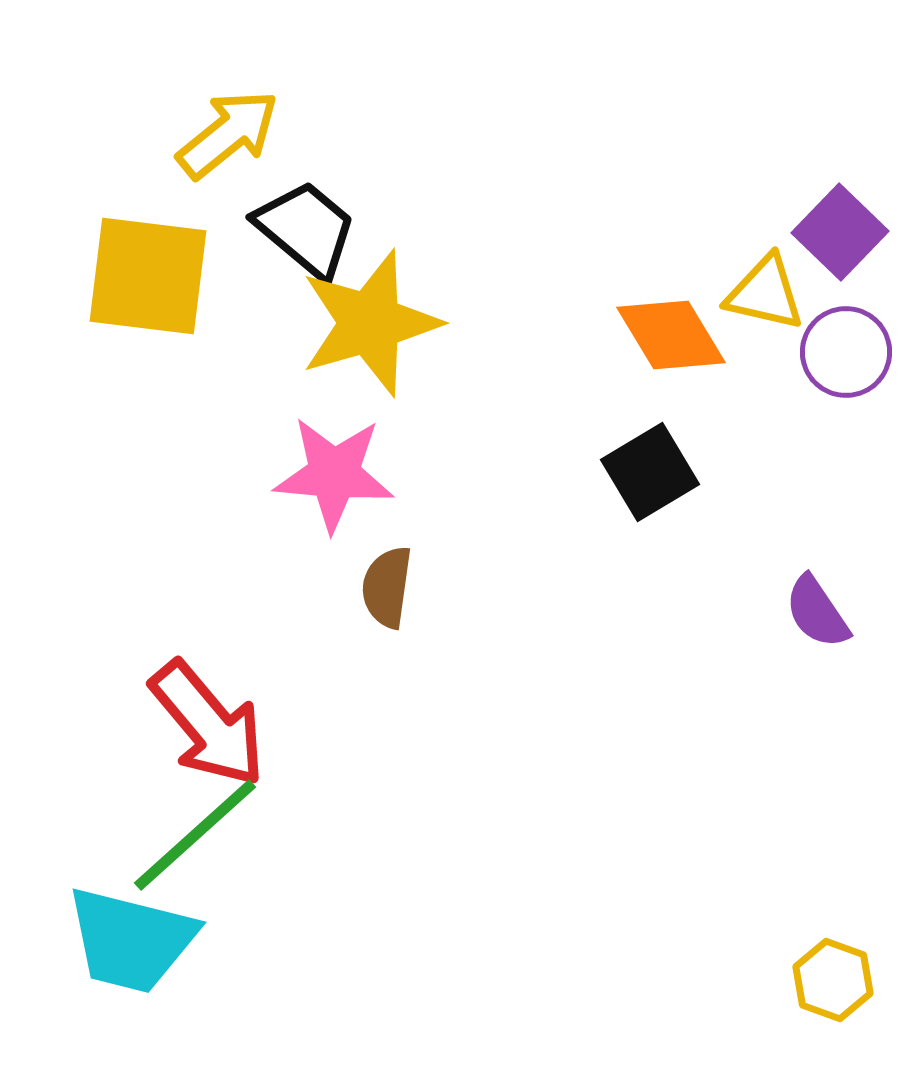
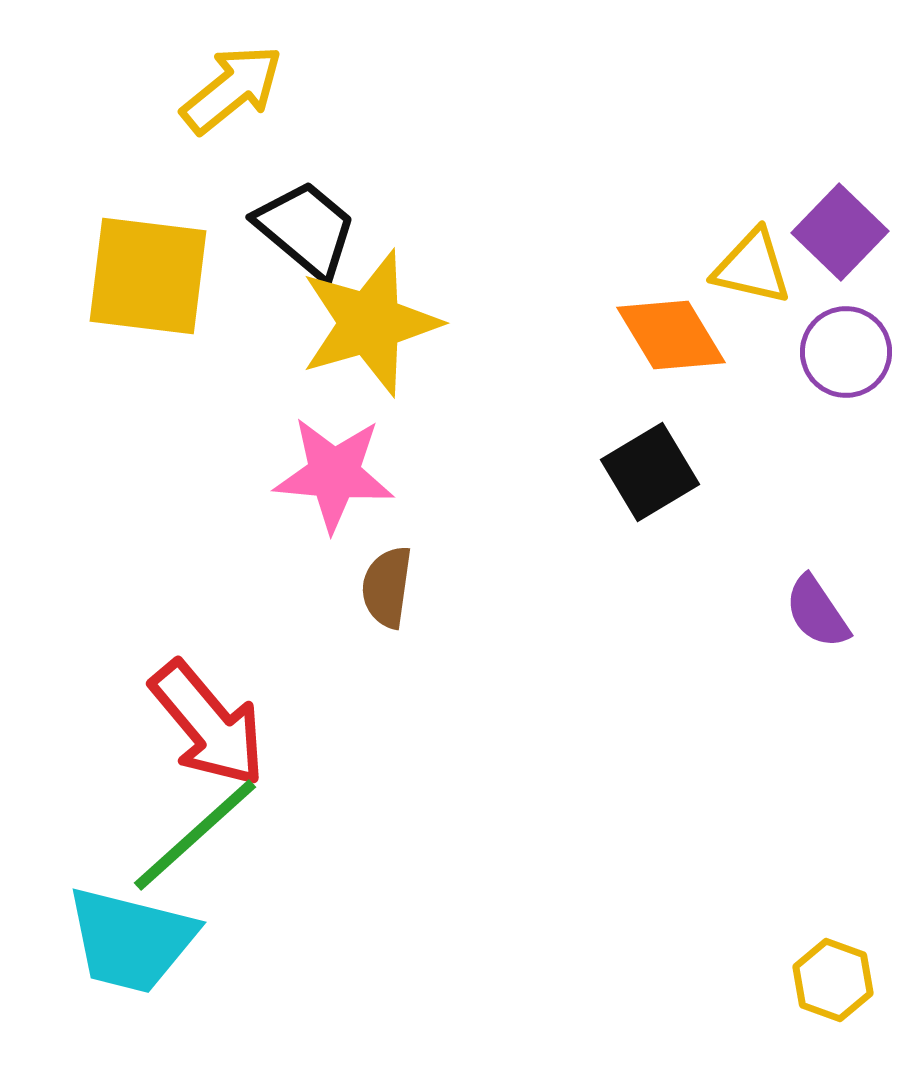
yellow arrow: moved 4 px right, 45 px up
yellow triangle: moved 13 px left, 26 px up
